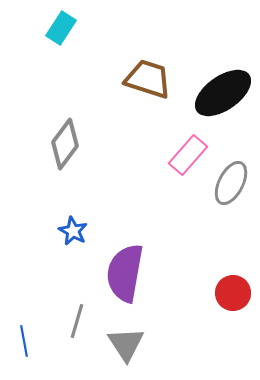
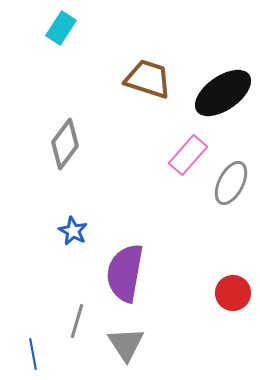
blue line: moved 9 px right, 13 px down
